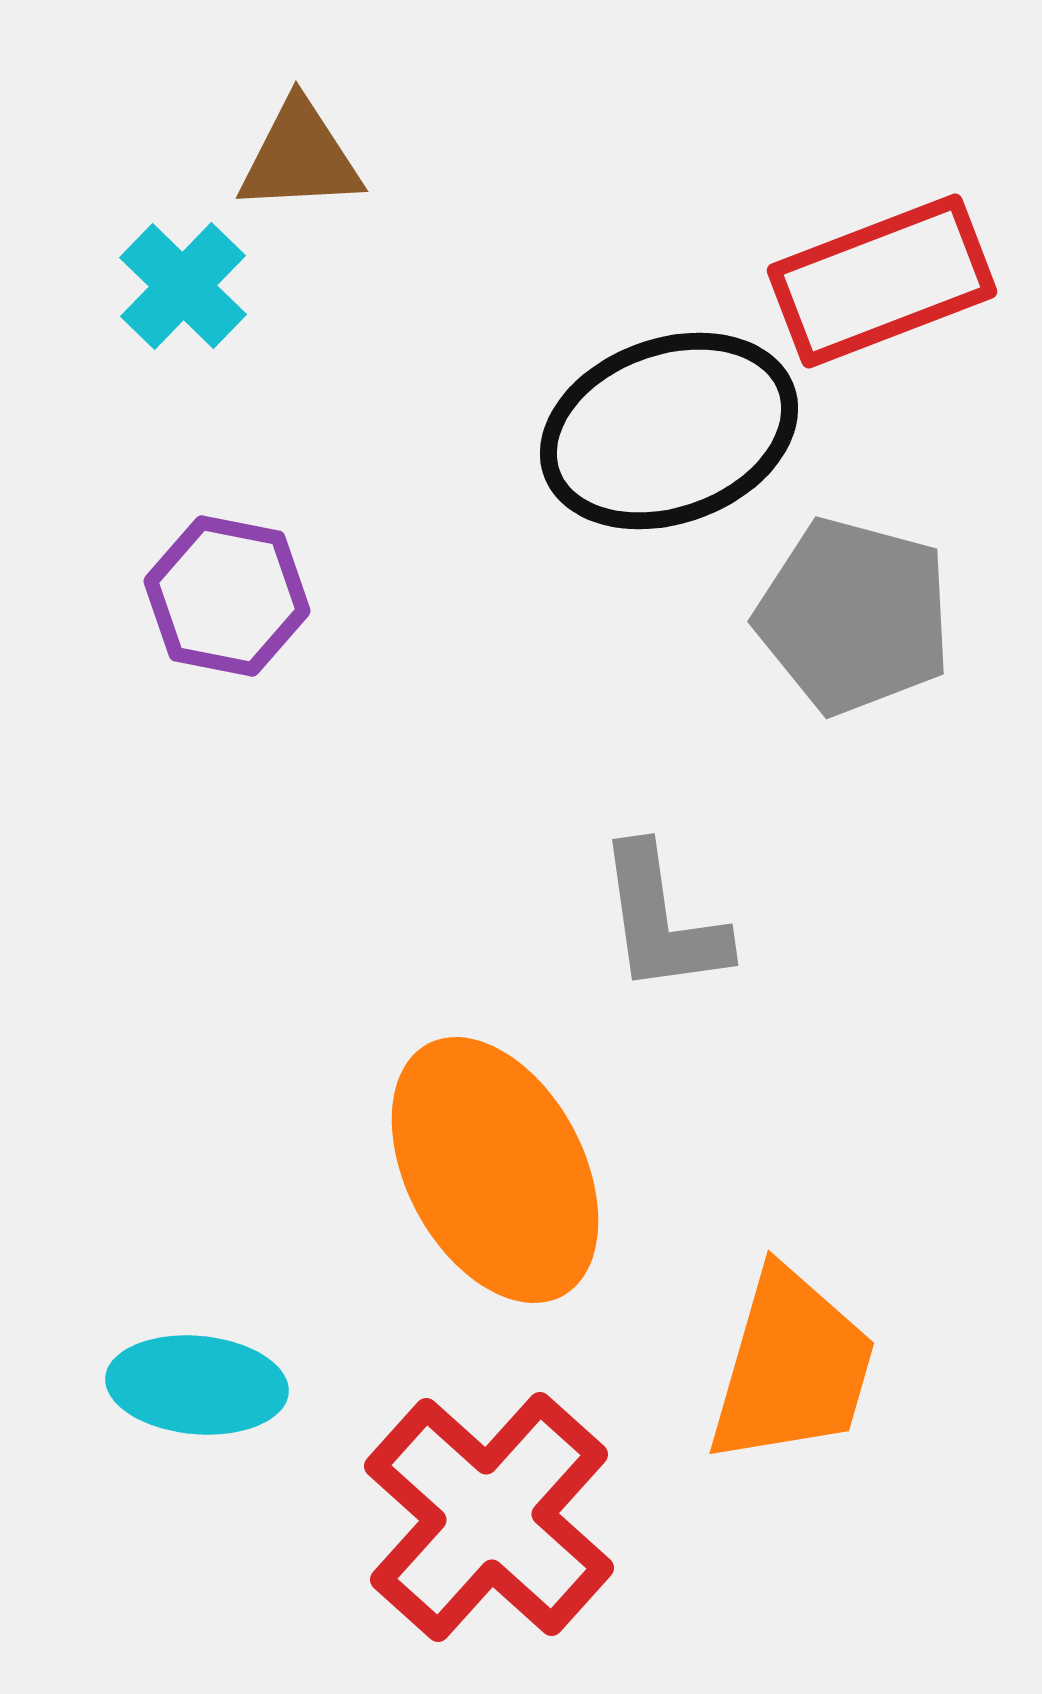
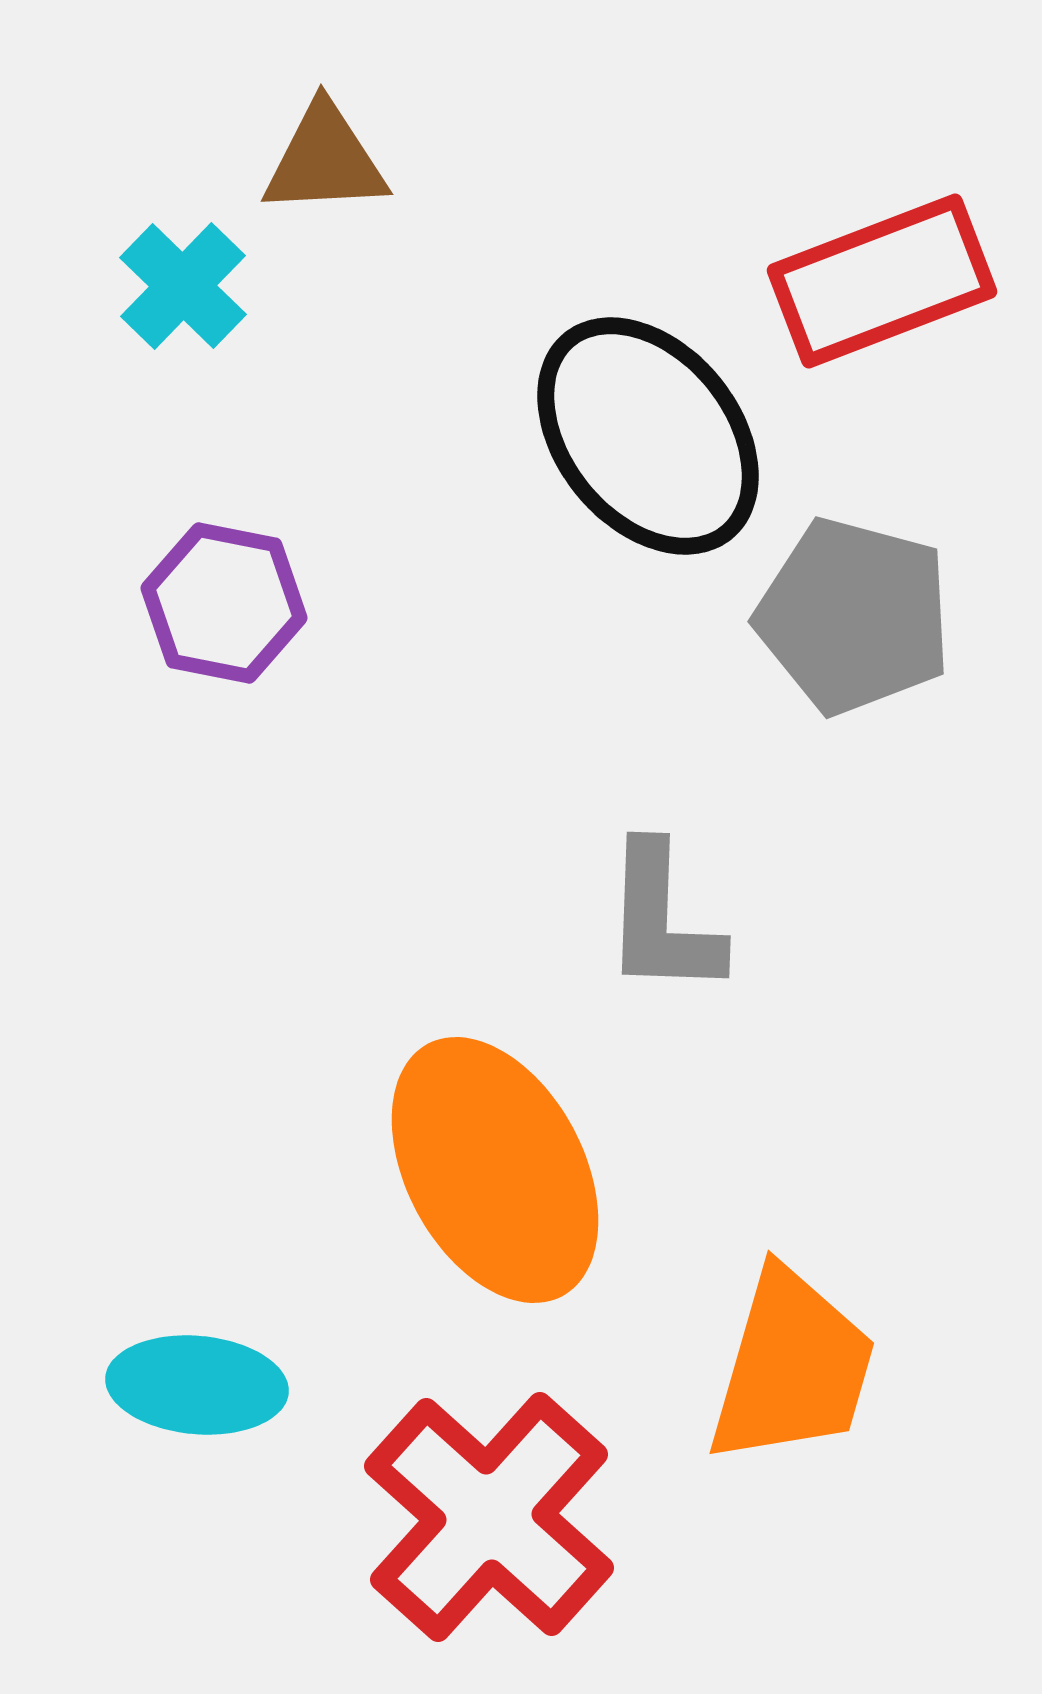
brown triangle: moved 25 px right, 3 px down
black ellipse: moved 21 px left, 5 px down; rotated 71 degrees clockwise
purple hexagon: moved 3 px left, 7 px down
gray L-shape: rotated 10 degrees clockwise
